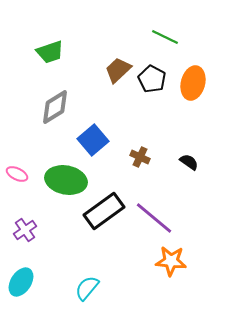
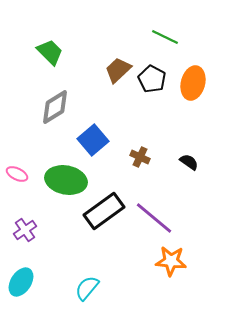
green trapezoid: rotated 116 degrees counterclockwise
